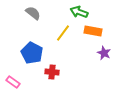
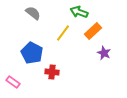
orange rectangle: rotated 54 degrees counterclockwise
